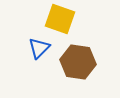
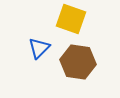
yellow square: moved 11 px right
